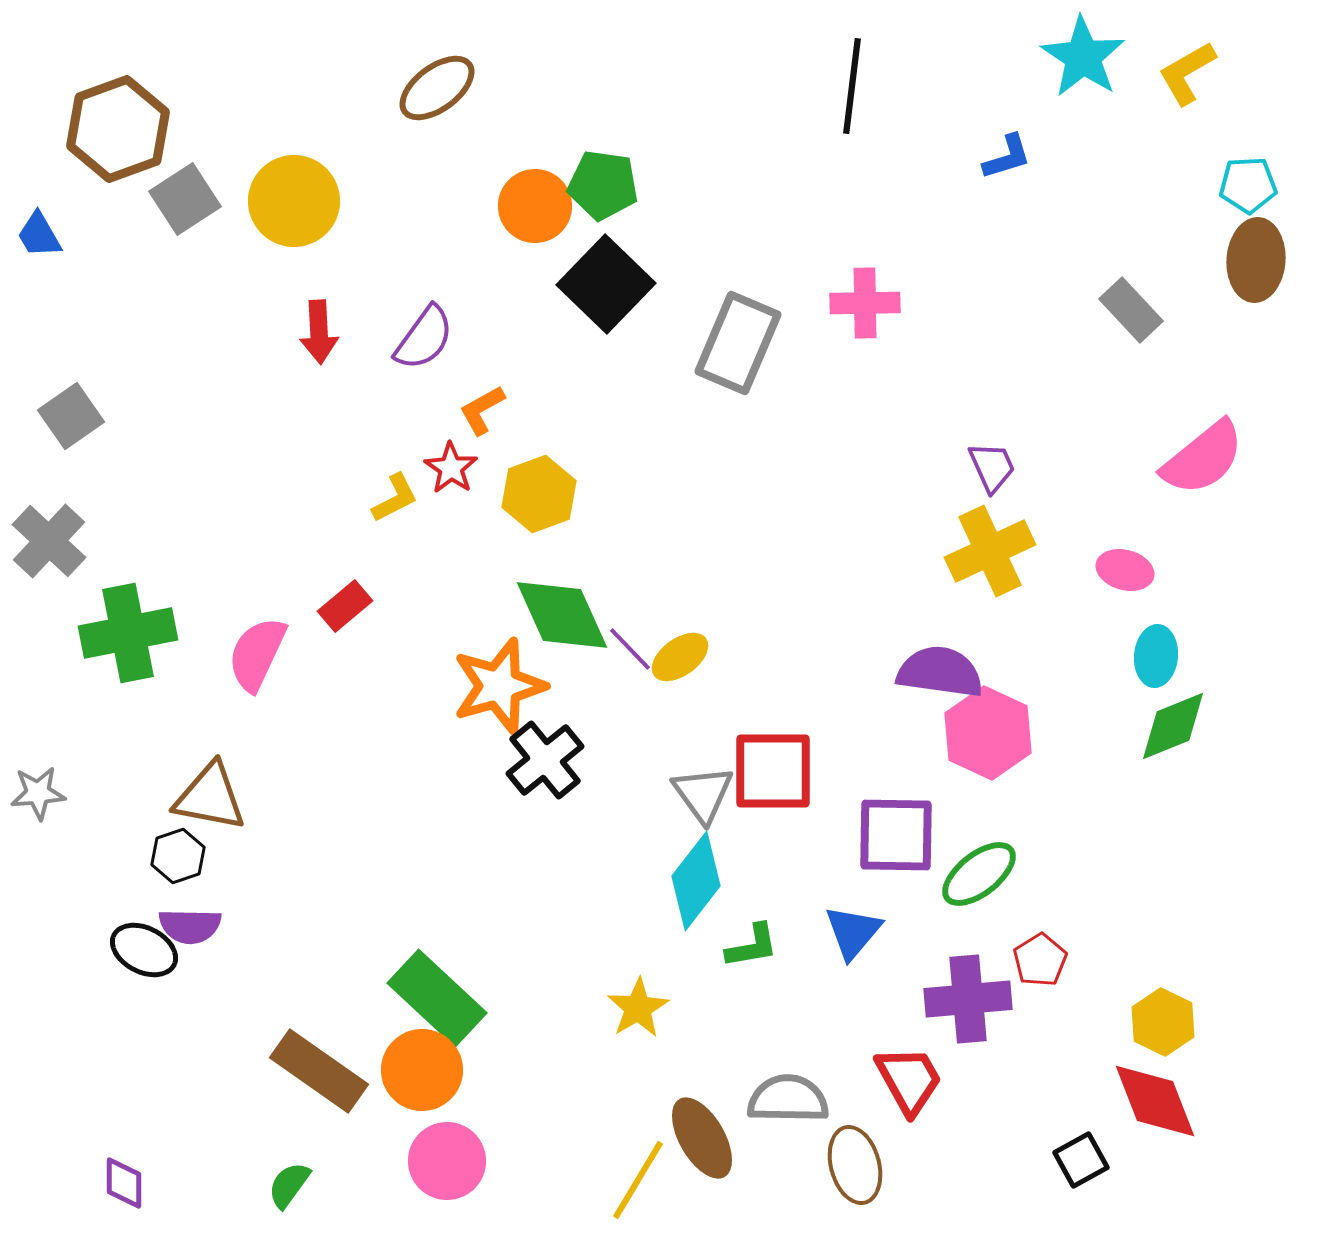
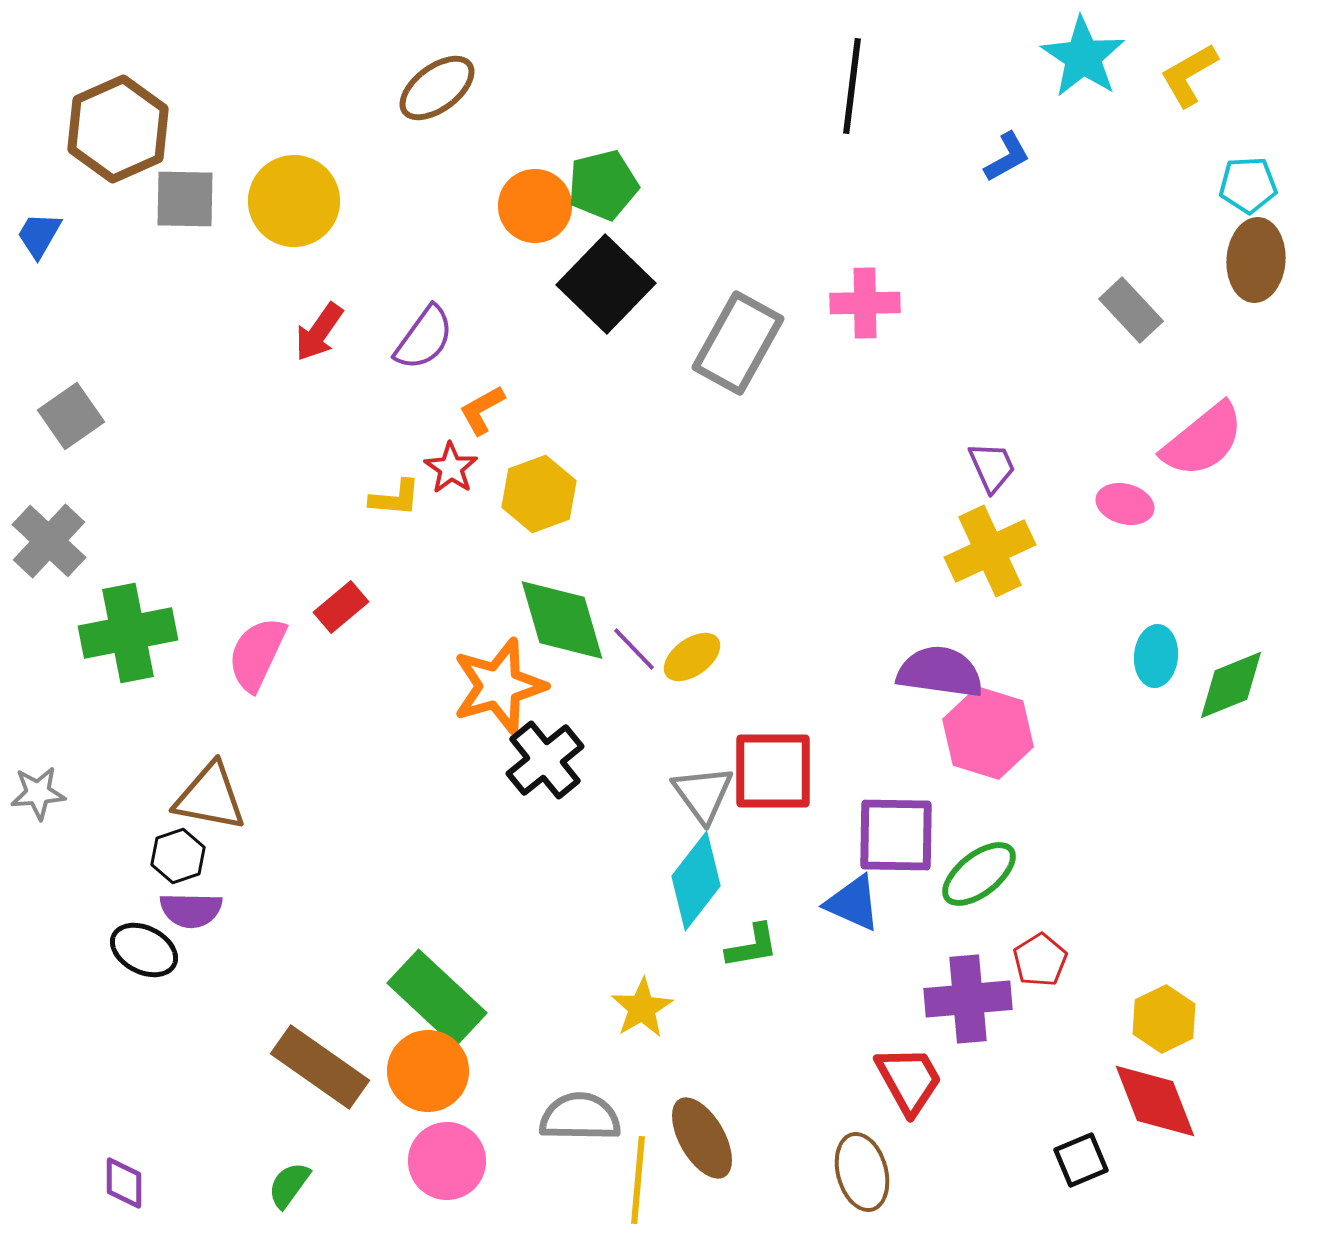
yellow L-shape at (1187, 73): moved 2 px right, 2 px down
brown hexagon at (118, 129): rotated 4 degrees counterclockwise
blue L-shape at (1007, 157): rotated 12 degrees counterclockwise
green pentagon at (603, 185): rotated 22 degrees counterclockwise
gray square at (185, 199): rotated 34 degrees clockwise
blue trapezoid at (39, 235): rotated 60 degrees clockwise
red arrow at (319, 332): rotated 38 degrees clockwise
gray rectangle at (738, 343): rotated 6 degrees clockwise
pink semicircle at (1203, 458): moved 18 px up
yellow L-shape at (395, 498): rotated 32 degrees clockwise
pink ellipse at (1125, 570): moved 66 px up
red rectangle at (345, 606): moved 4 px left, 1 px down
green diamond at (562, 615): moved 5 px down; rotated 8 degrees clockwise
purple line at (630, 649): moved 4 px right
yellow ellipse at (680, 657): moved 12 px right
green diamond at (1173, 726): moved 58 px right, 41 px up
pink hexagon at (988, 733): rotated 8 degrees counterclockwise
purple semicircle at (190, 926): moved 1 px right, 16 px up
blue triangle at (853, 932): moved 29 px up; rotated 46 degrees counterclockwise
yellow star at (638, 1008): moved 4 px right
yellow hexagon at (1163, 1022): moved 1 px right, 3 px up; rotated 8 degrees clockwise
orange circle at (422, 1070): moved 6 px right, 1 px down
brown rectangle at (319, 1071): moved 1 px right, 4 px up
gray semicircle at (788, 1099): moved 208 px left, 18 px down
black square at (1081, 1160): rotated 6 degrees clockwise
brown ellipse at (855, 1165): moved 7 px right, 7 px down
yellow line at (638, 1180): rotated 26 degrees counterclockwise
